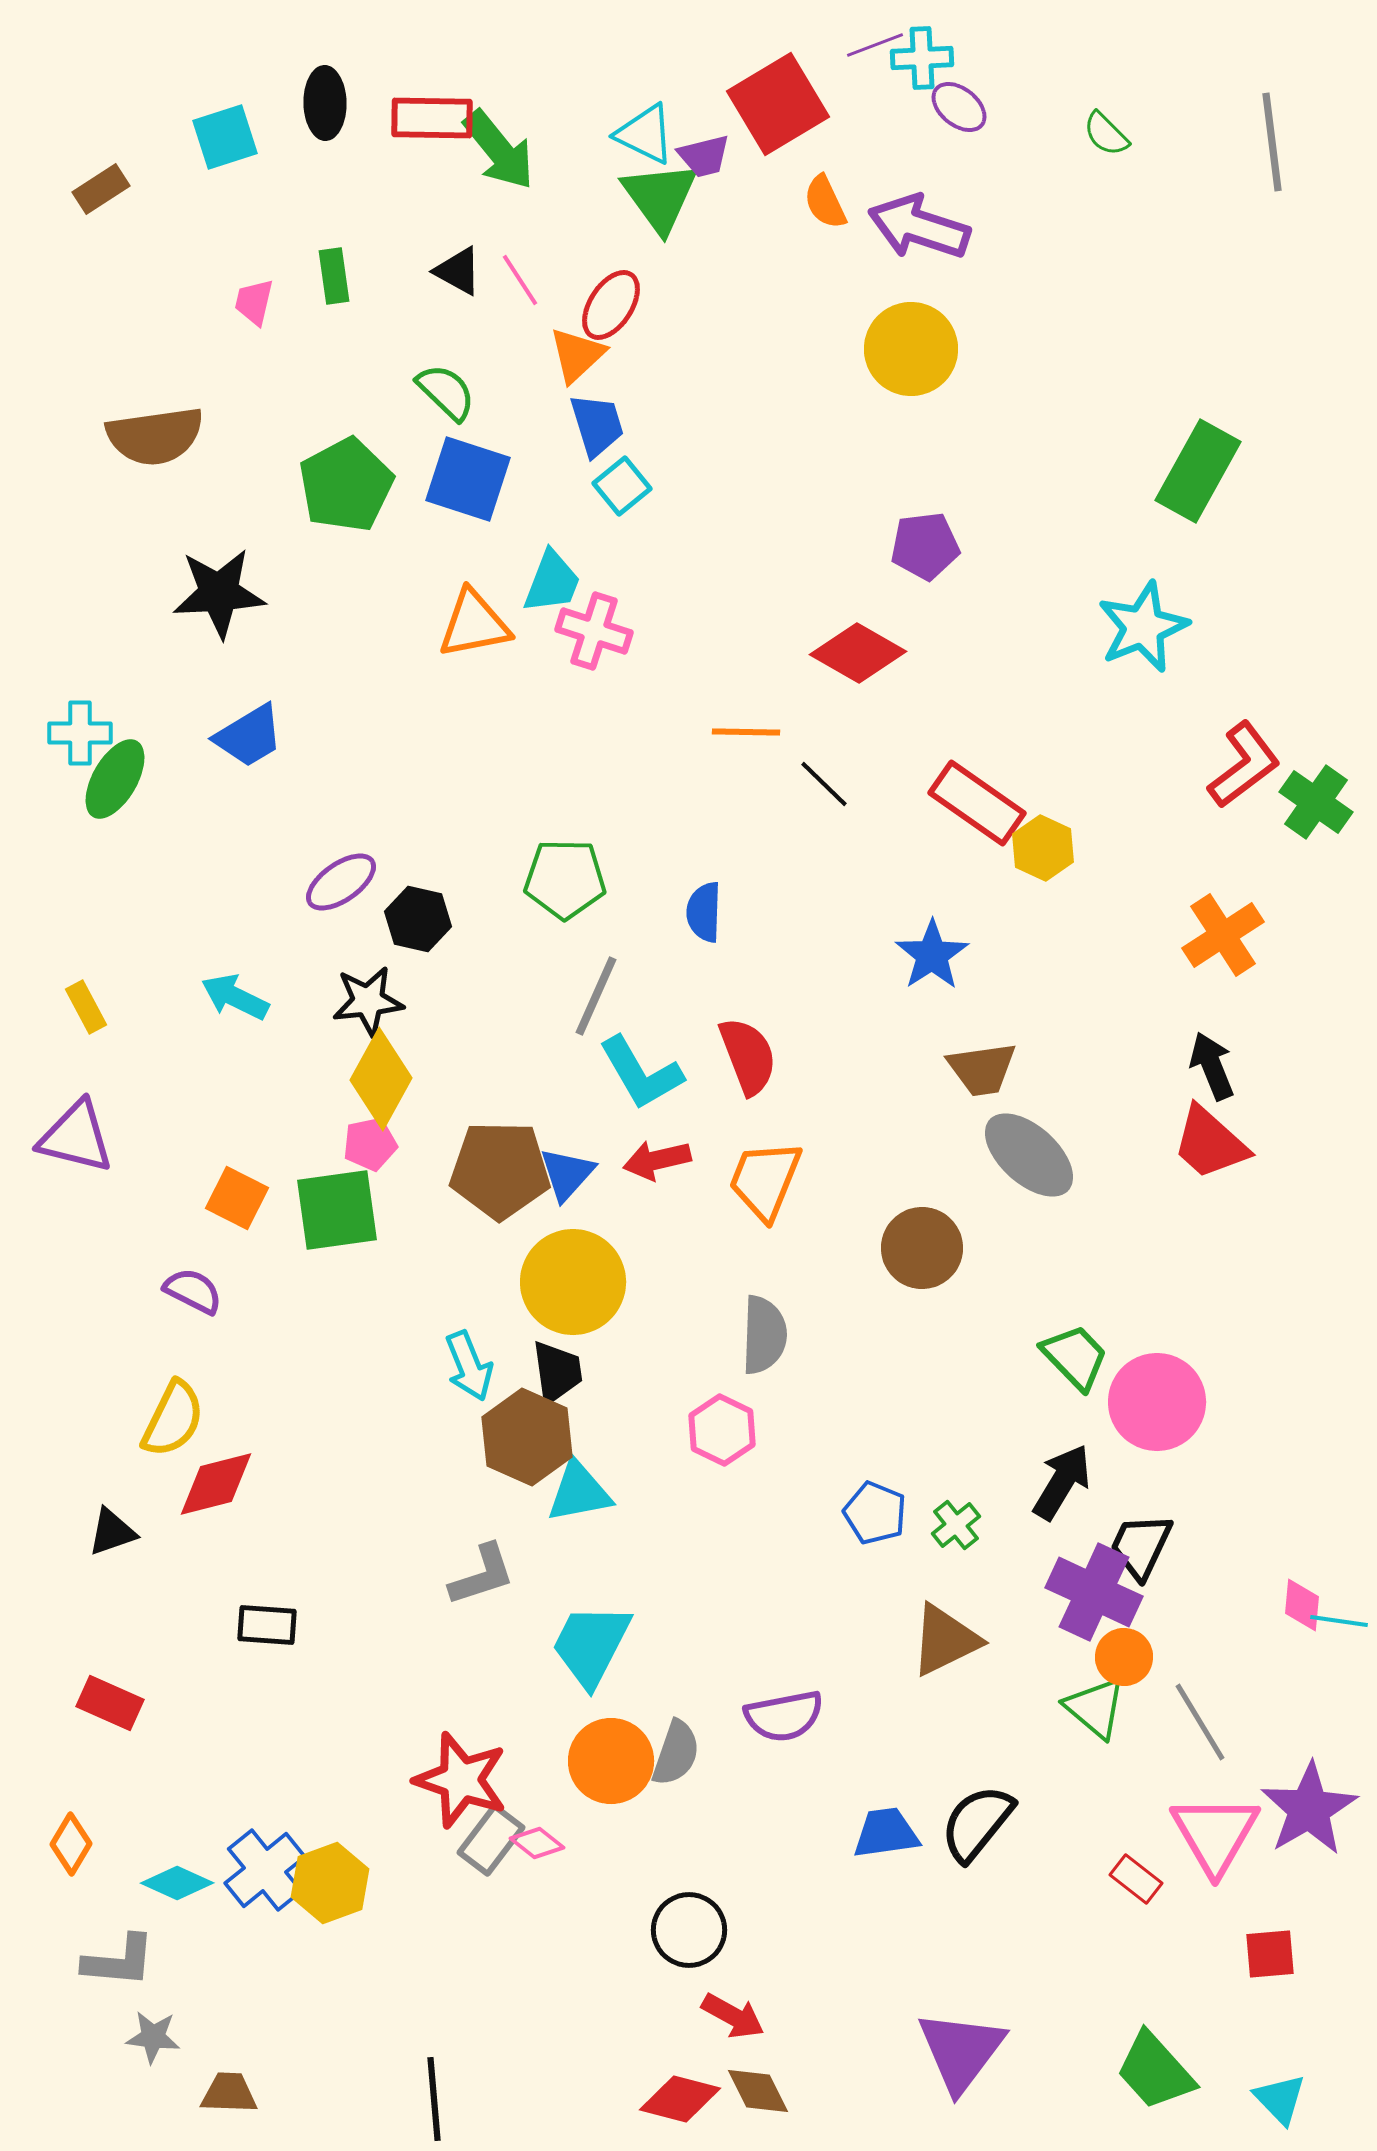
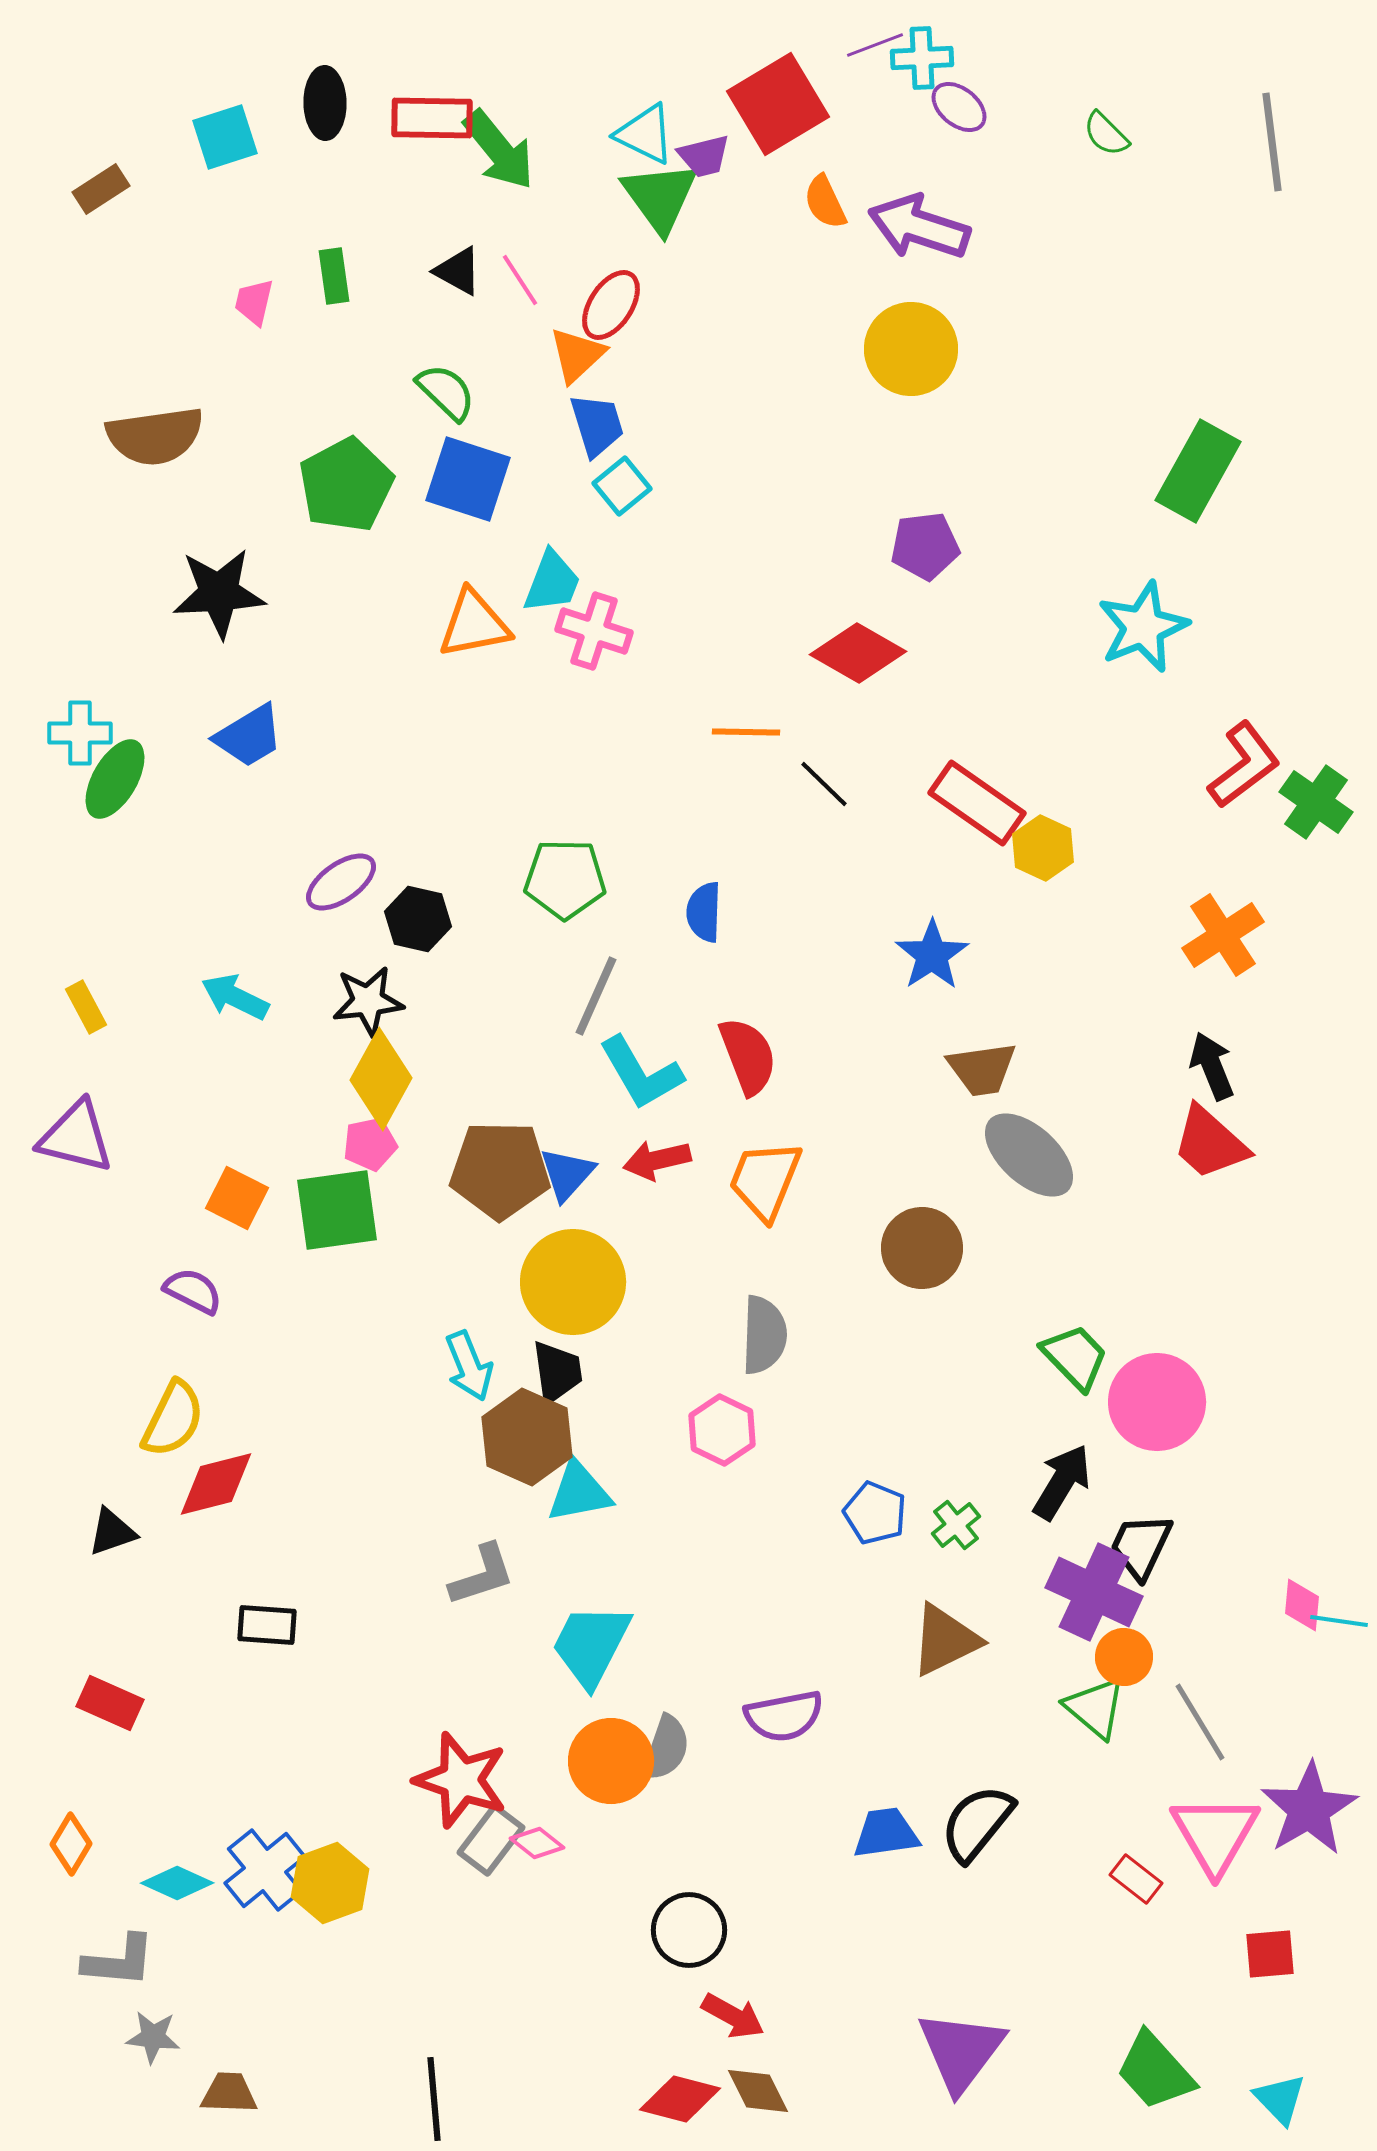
gray semicircle at (676, 1753): moved 10 px left, 5 px up
